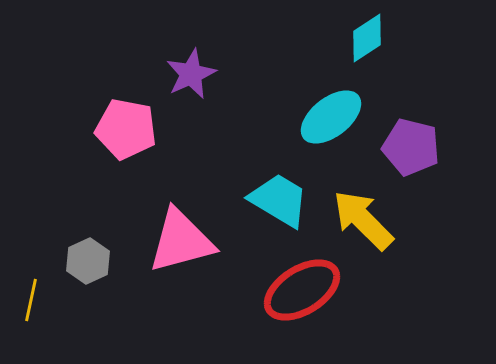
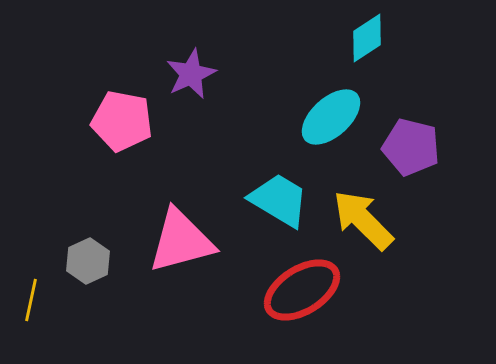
cyan ellipse: rotated 4 degrees counterclockwise
pink pentagon: moved 4 px left, 8 px up
